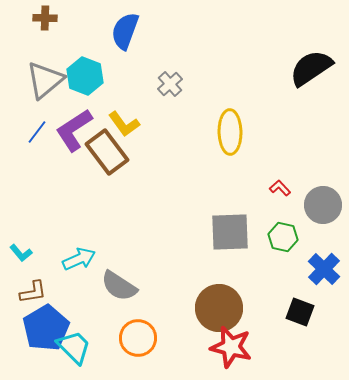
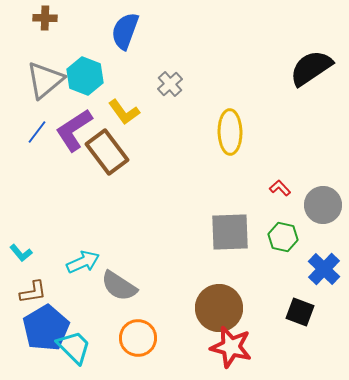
yellow L-shape: moved 12 px up
cyan arrow: moved 4 px right, 3 px down
